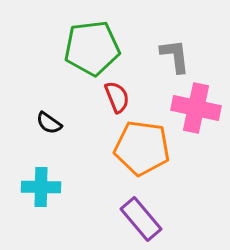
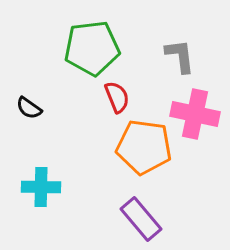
gray L-shape: moved 5 px right
pink cross: moved 1 px left, 6 px down
black semicircle: moved 20 px left, 15 px up
orange pentagon: moved 2 px right, 1 px up
